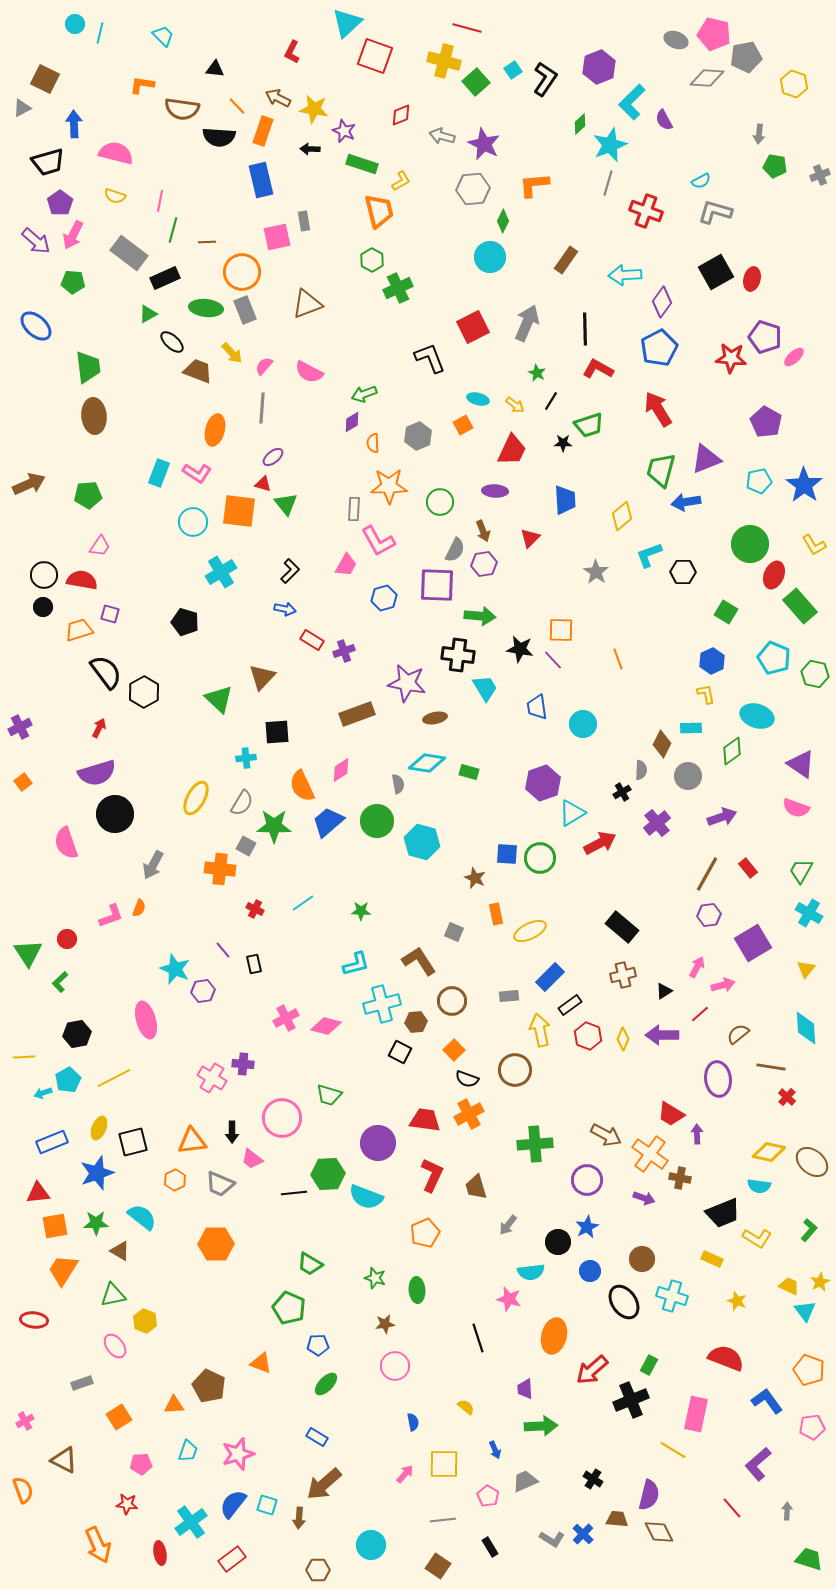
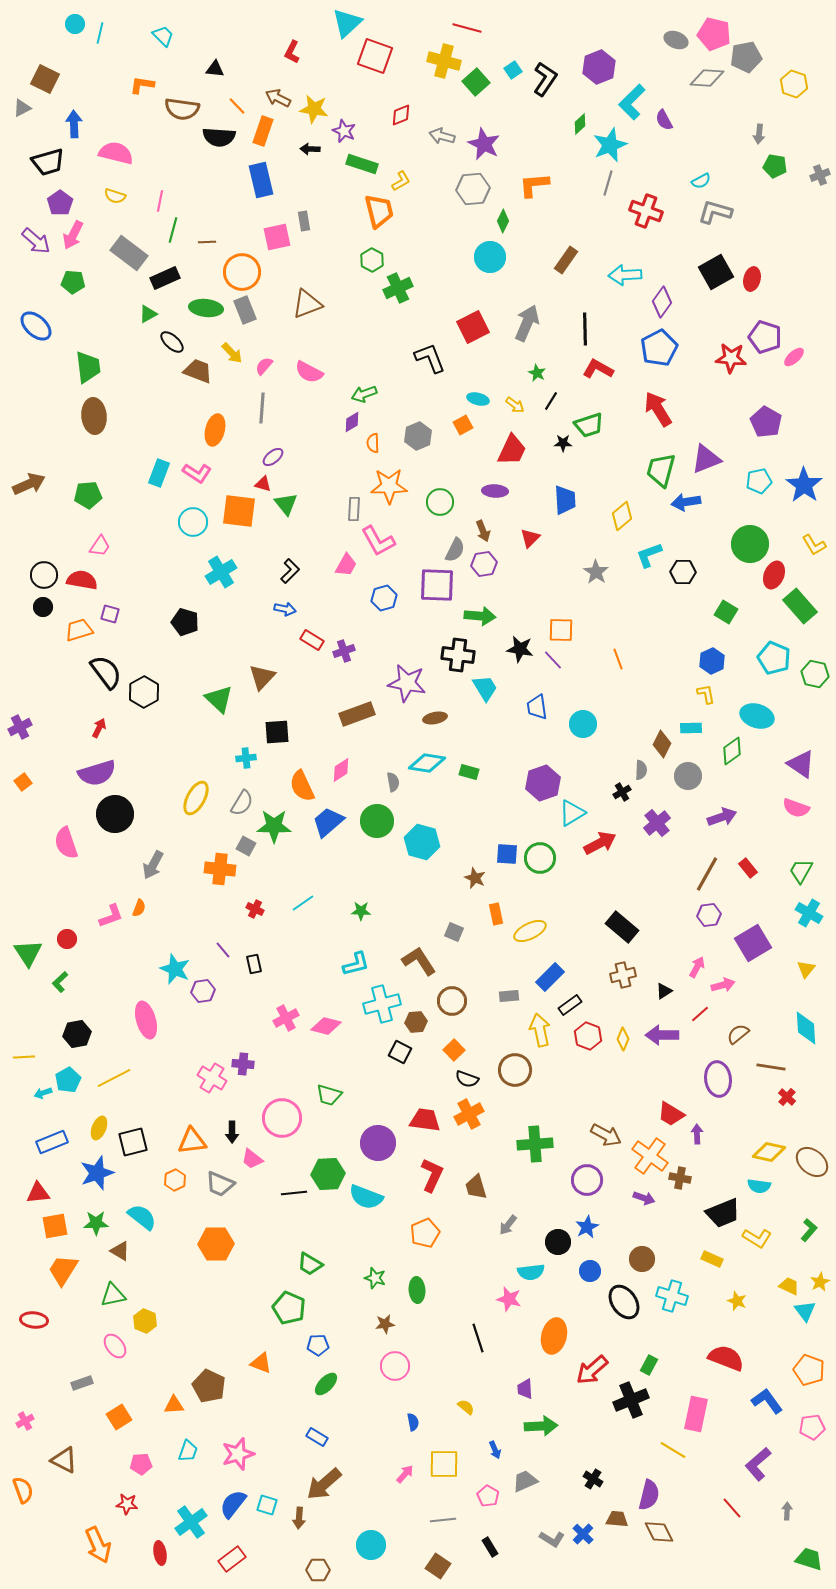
gray semicircle at (398, 784): moved 5 px left, 2 px up
orange cross at (650, 1154): moved 2 px down
